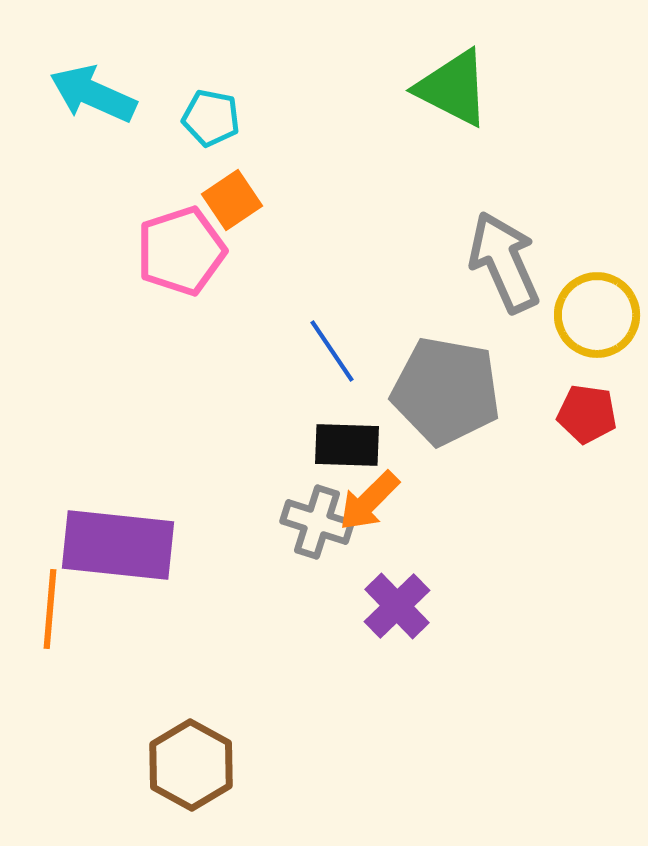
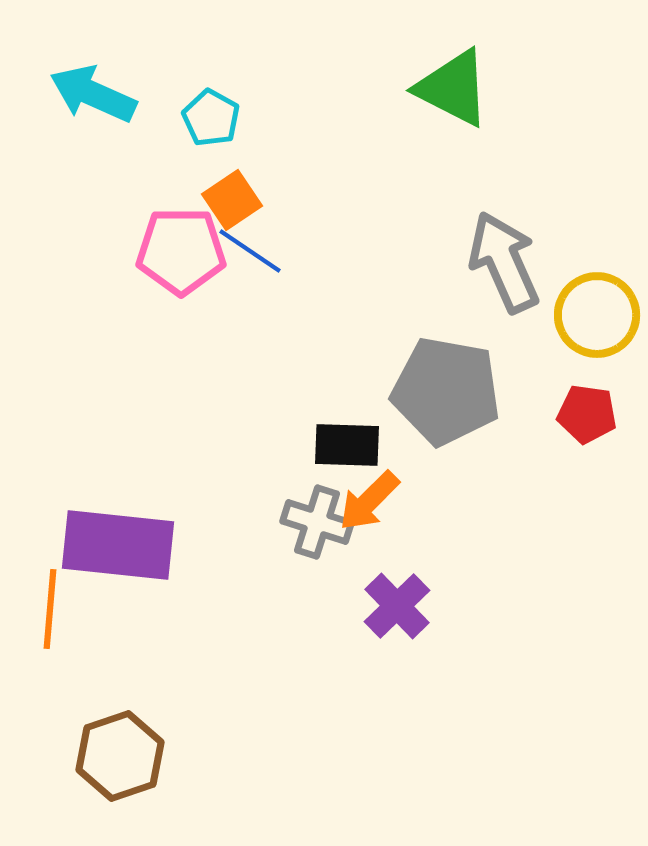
cyan pentagon: rotated 18 degrees clockwise
pink pentagon: rotated 18 degrees clockwise
blue line: moved 82 px left, 100 px up; rotated 22 degrees counterclockwise
brown hexagon: moved 71 px left, 9 px up; rotated 12 degrees clockwise
